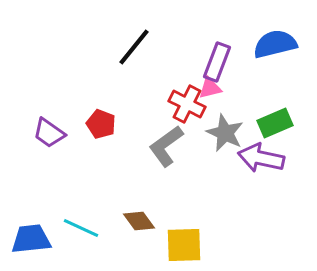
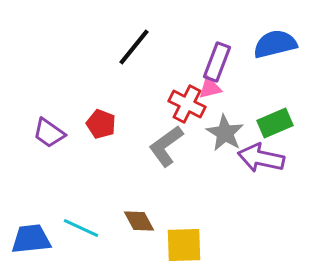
gray star: rotated 6 degrees clockwise
brown diamond: rotated 8 degrees clockwise
